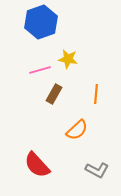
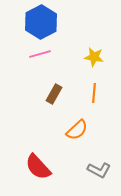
blue hexagon: rotated 8 degrees counterclockwise
yellow star: moved 26 px right, 2 px up
pink line: moved 16 px up
orange line: moved 2 px left, 1 px up
red semicircle: moved 1 px right, 2 px down
gray L-shape: moved 2 px right
